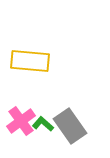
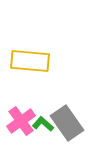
gray rectangle: moved 3 px left, 3 px up
